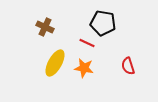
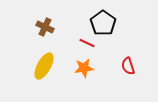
black pentagon: rotated 25 degrees clockwise
yellow ellipse: moved 11 px left, 3 px down
orange star: rotated 18 degrees counterclockwise
